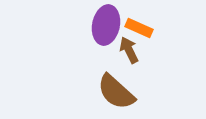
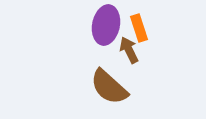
orange rectangle: rotated 48 degrees clockwise
brown semicircle: moved 7 px left, 5 px up
